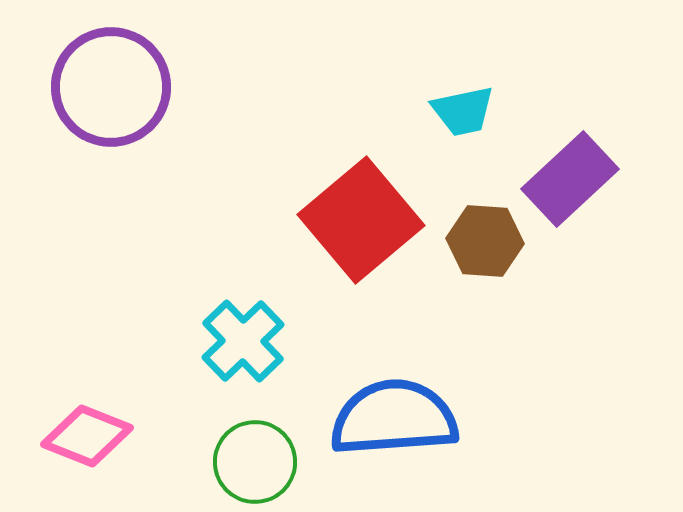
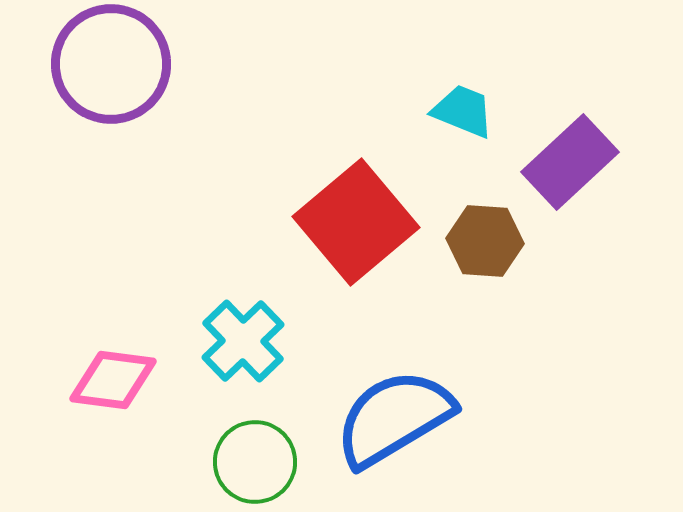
purple circle: moved 23 px up
cyan trapezoid: rotated 146 degrees counterclockwise
purple rectangle: moved 17 px up
red square: moved 5 px left, 2 px down
blue semicircle: rotated 27 degrees counterclockwise
pink diamond: moved 26 px right, 56 px up; rotated 14 degrees counterclockwise
